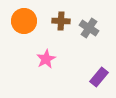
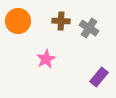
orange circle: moved 6 px left
